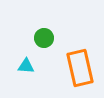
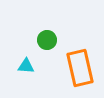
green circle: moved 3 px right, 2 px down
